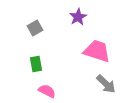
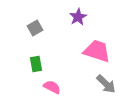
pink semicircle: moved 5 px right, 4 px up
